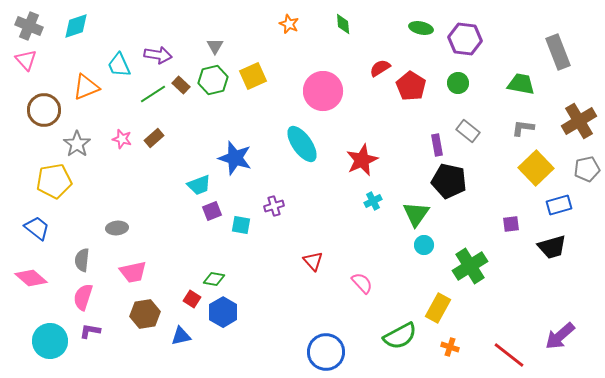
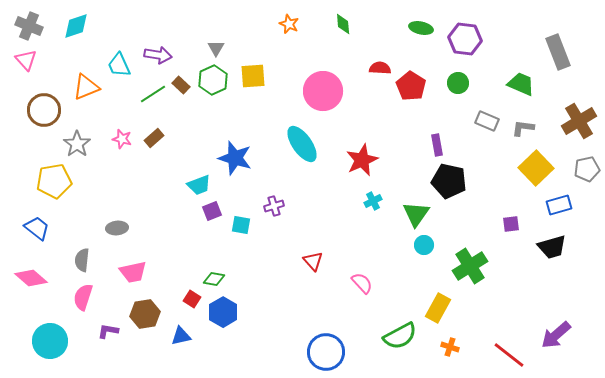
gray triangle at (215, 46): moved 1 px right, 2 px down
red semicircle at (380, 68): rotated 35 degrees clockwise
yellow square at (253, 76): rotated 20 degrees clockwise
green hexagon at (213, 80): rotated 12 degrees counterclockwise
green trapezoid at (521, 84): rotated 12 degrees clockwise
gray rectangle at (468, 131): moved 19 px right, 10 px up; rotated 15 degrees counterclockwise
purple L-shape at (90, 331): moved 18 px right
purple arrow at (560, 336): moved 4 px left, 1 px up
